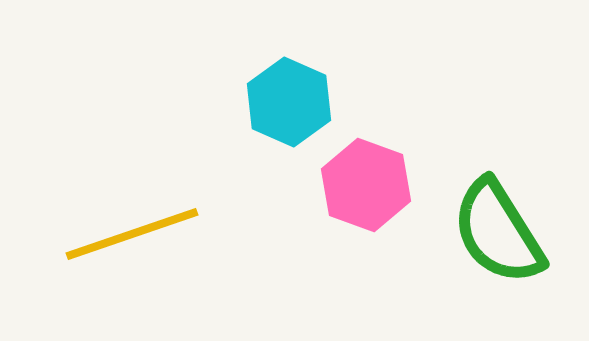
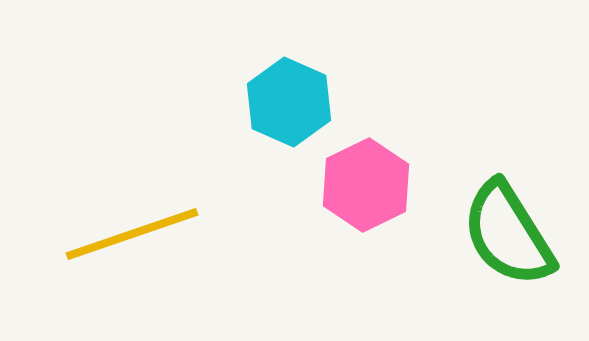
pink hexagon: rotated 14 degrees clockwise
green semicircle: moved 10 px right, 2 px down
